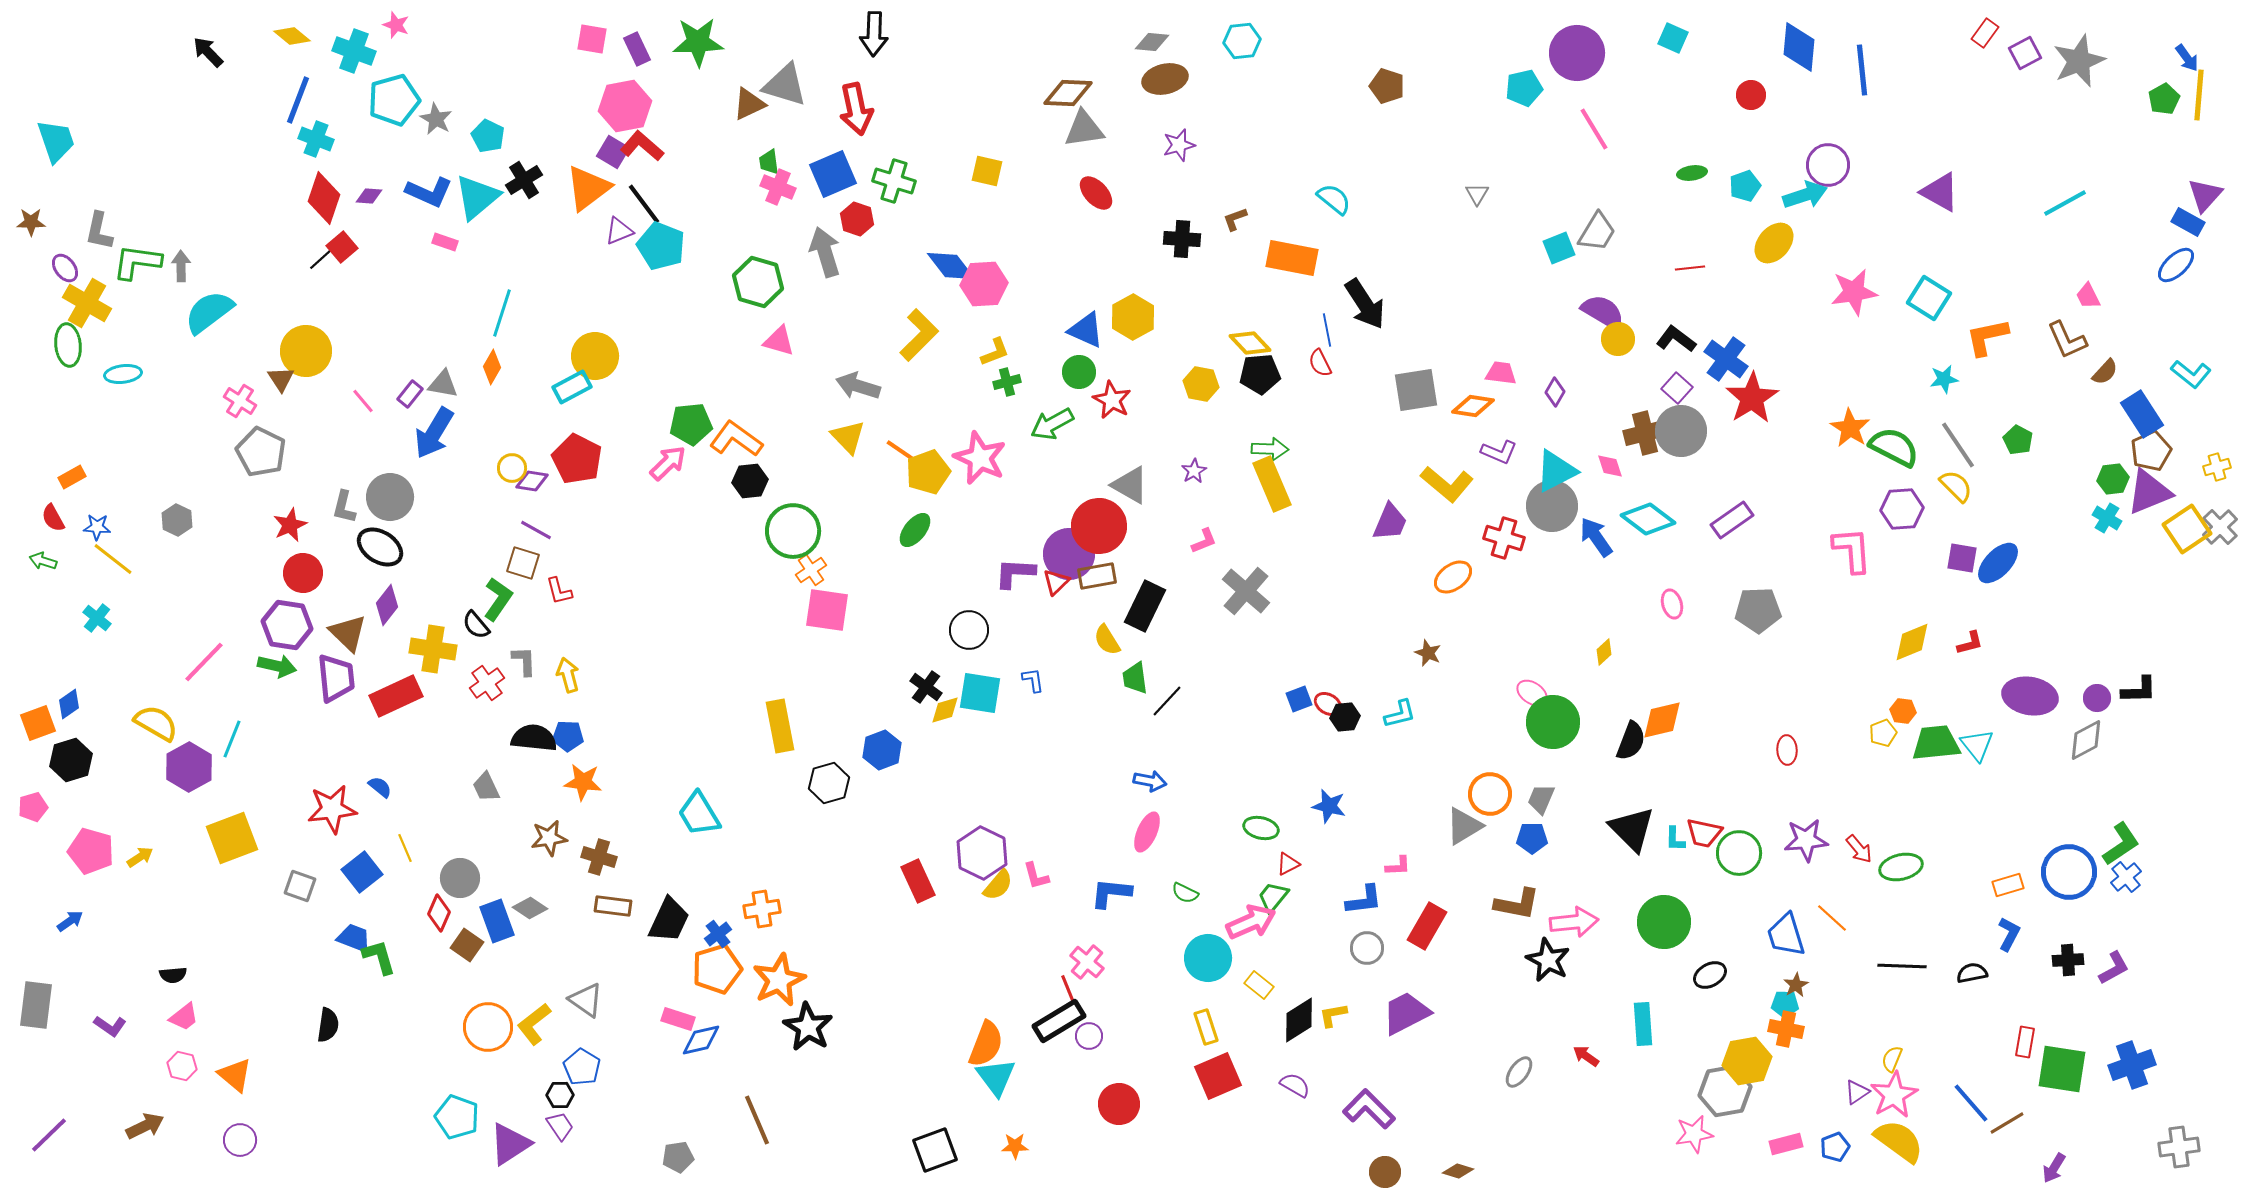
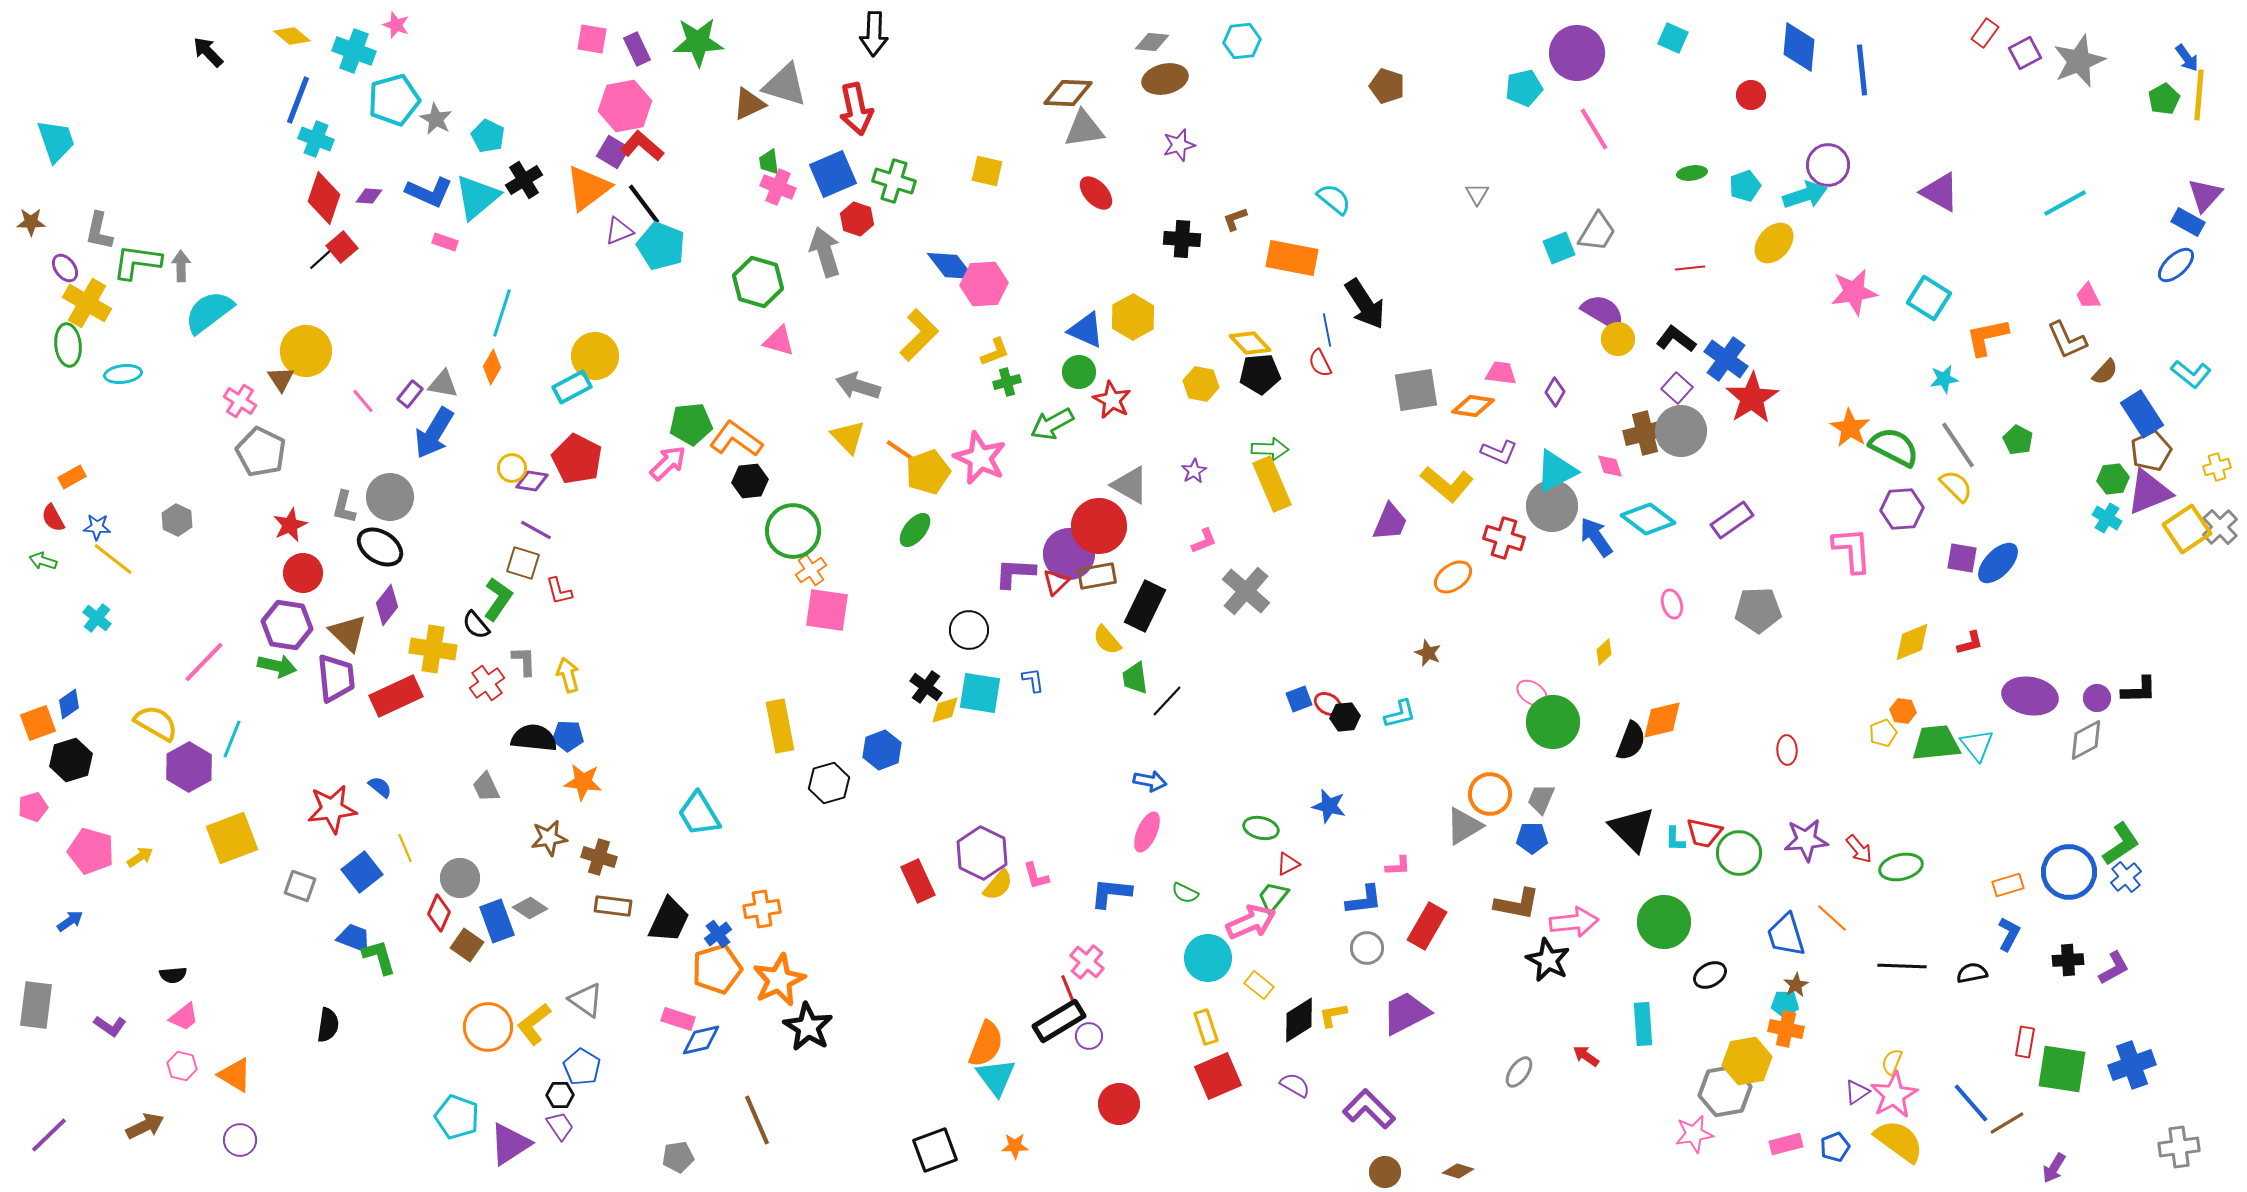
yellow semicircle at (1107, 640): rotated 8 degrees counterclockwise
yellow semicircle at (1892, 1059): moved 3 px down
orange triangle at (235, 1075): rotated 9 degrees counterclockwise
